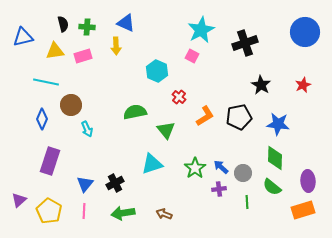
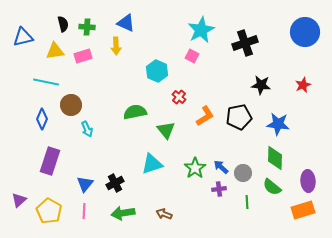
black star at (261, 85): rotated 24 degrees counterclockwise
